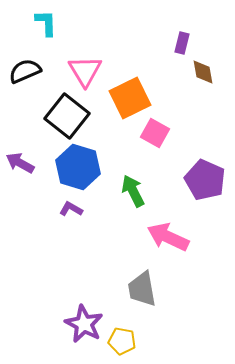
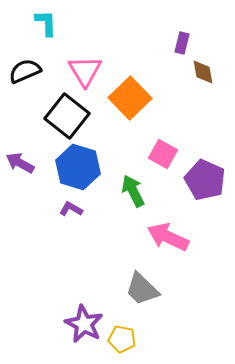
orange square: rotated 18 degrees counterclockwise
pink square: moved 8 px right, 21 px down
gray trapezoid: rotated 36 degrees counterclockwise
yellow pentagon: moved 2 px up
